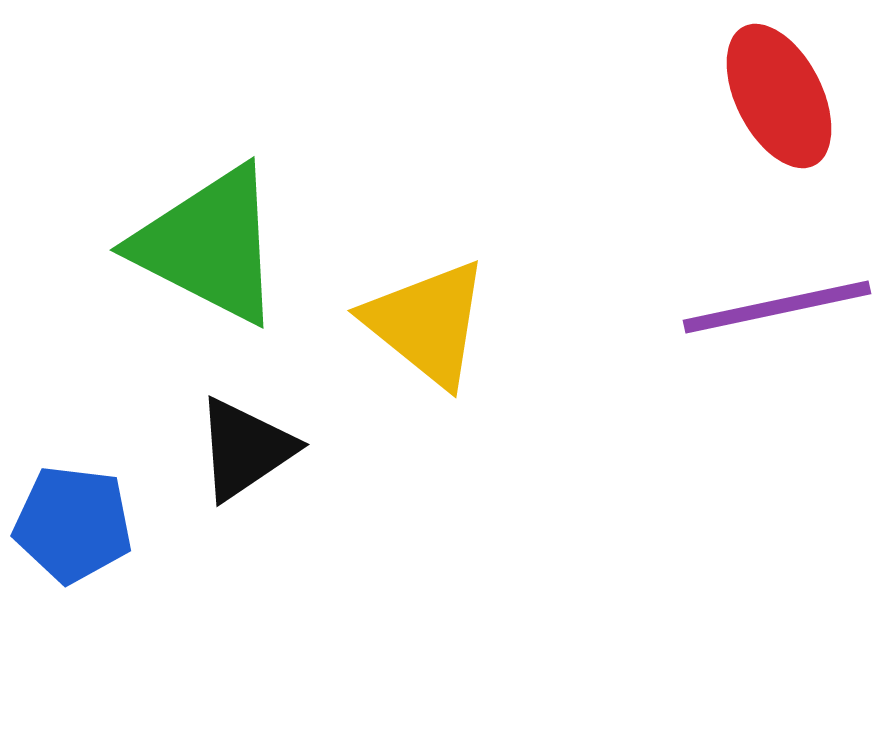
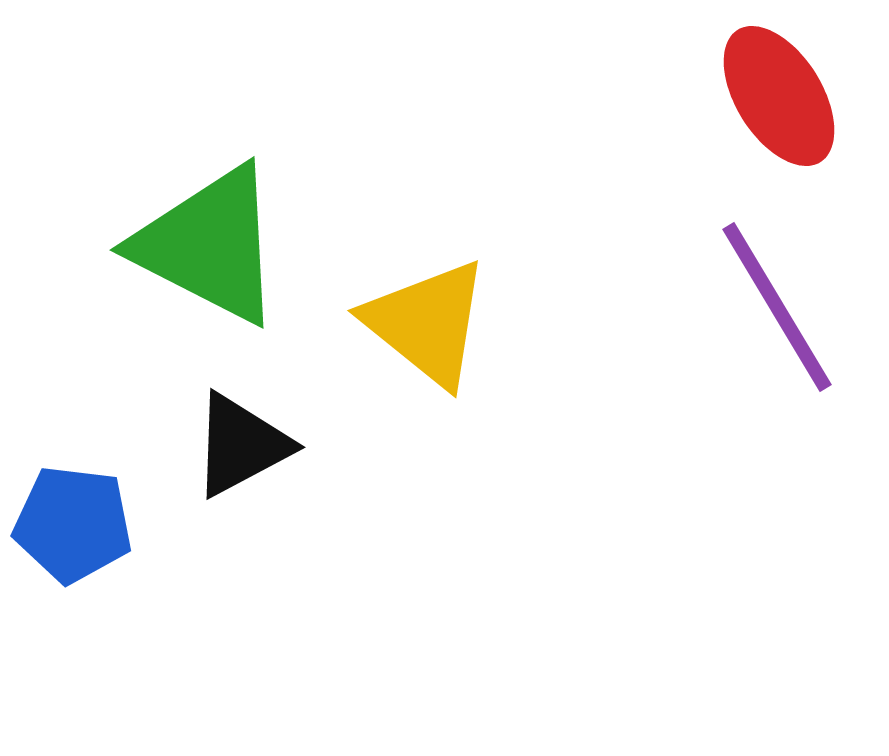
red ellipse: rotated 5 degrees counterclockwise
purple line: rotated 71 degrees clockwise
black triangle: moved 4 px left, 4 px up; rotated 6 degrees clockwise
